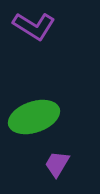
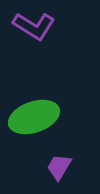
purple trapezoid: moved 2 px right, 3 px down
